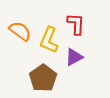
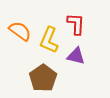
purple triangle: moved 2 px right, 1 px up; rotated 42 degrees clockwise
